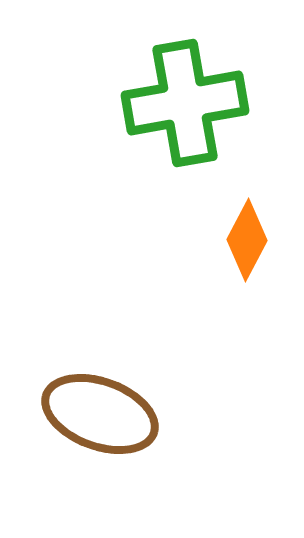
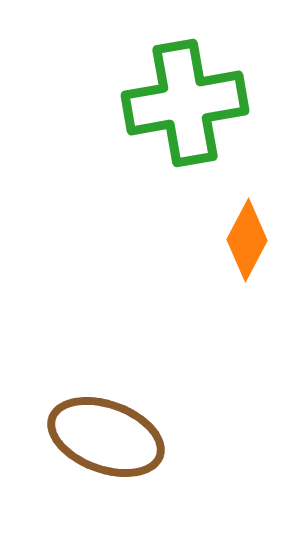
brown ellipse: moved 6 px right, 23 px down
